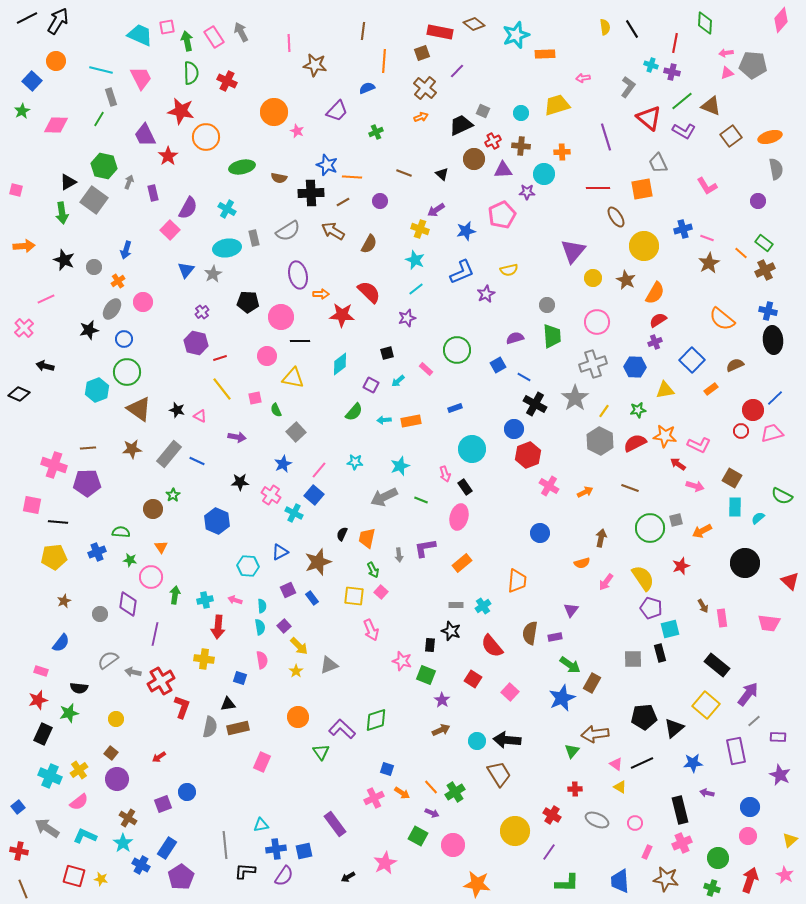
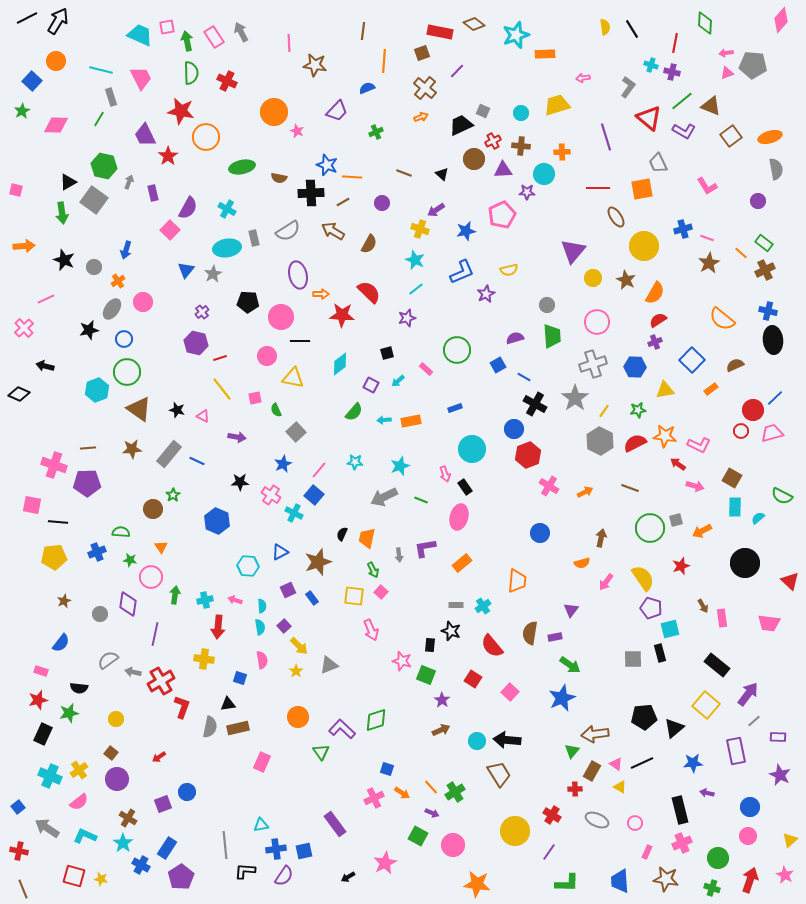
purple circle at (380, 201): moved 2 px right, 2 px down
pink triangle at (200, 416): moved 3 px right
brown rectangle at (592, 683): moved 88 px down
